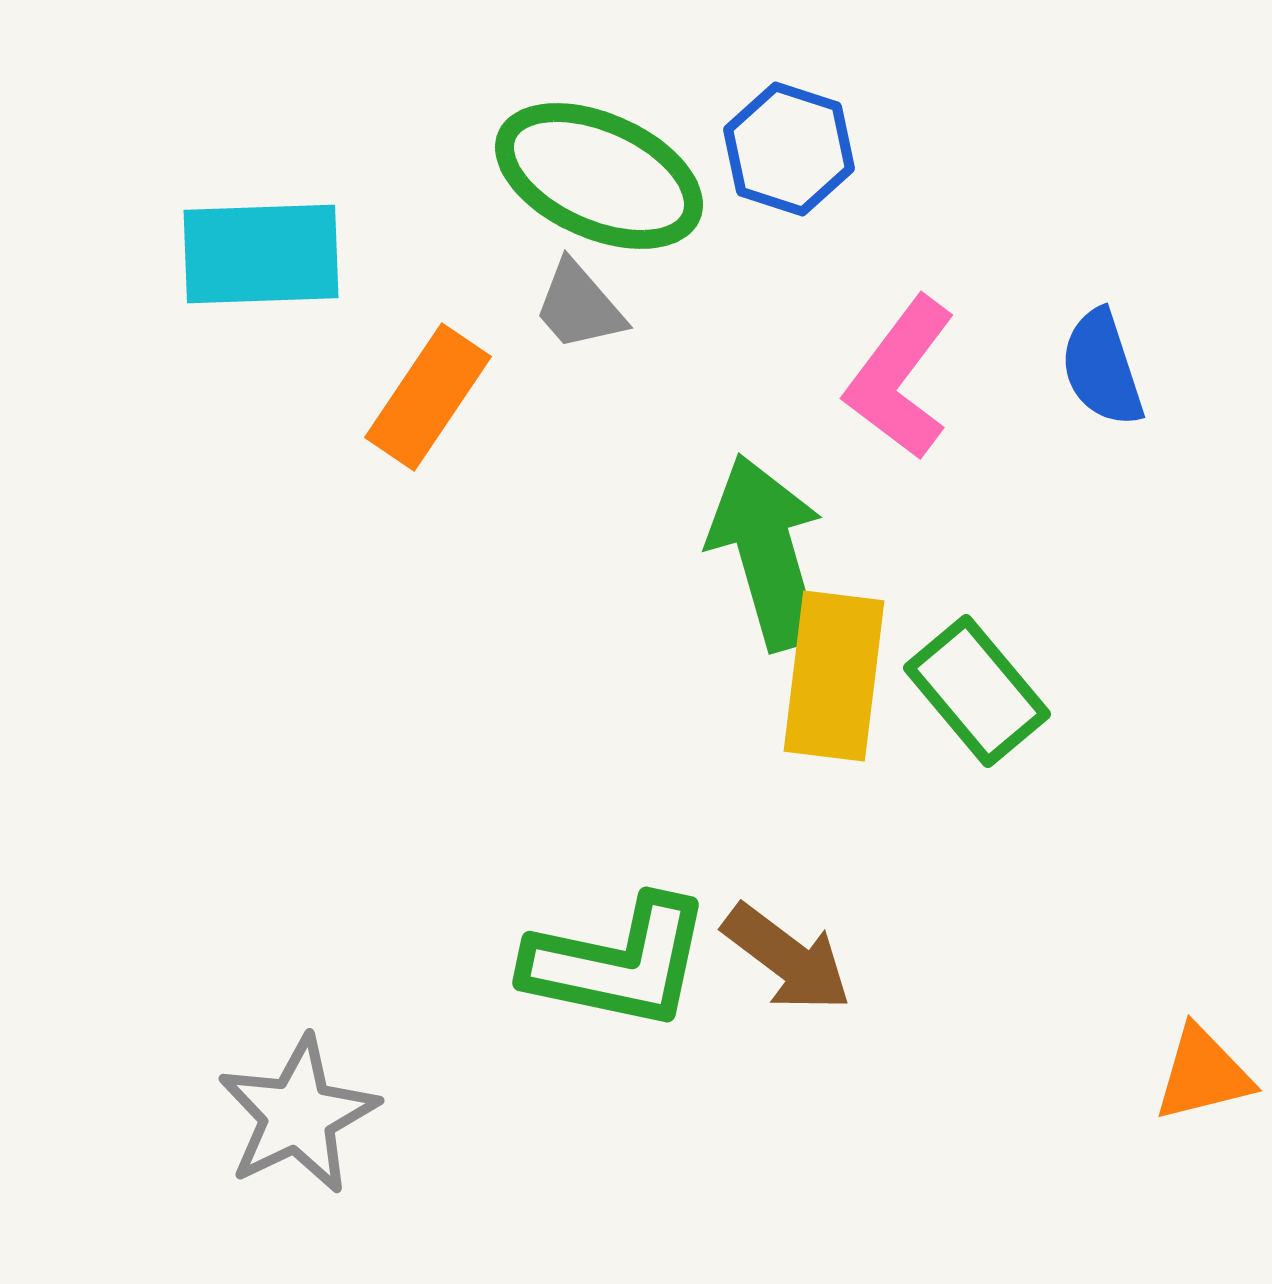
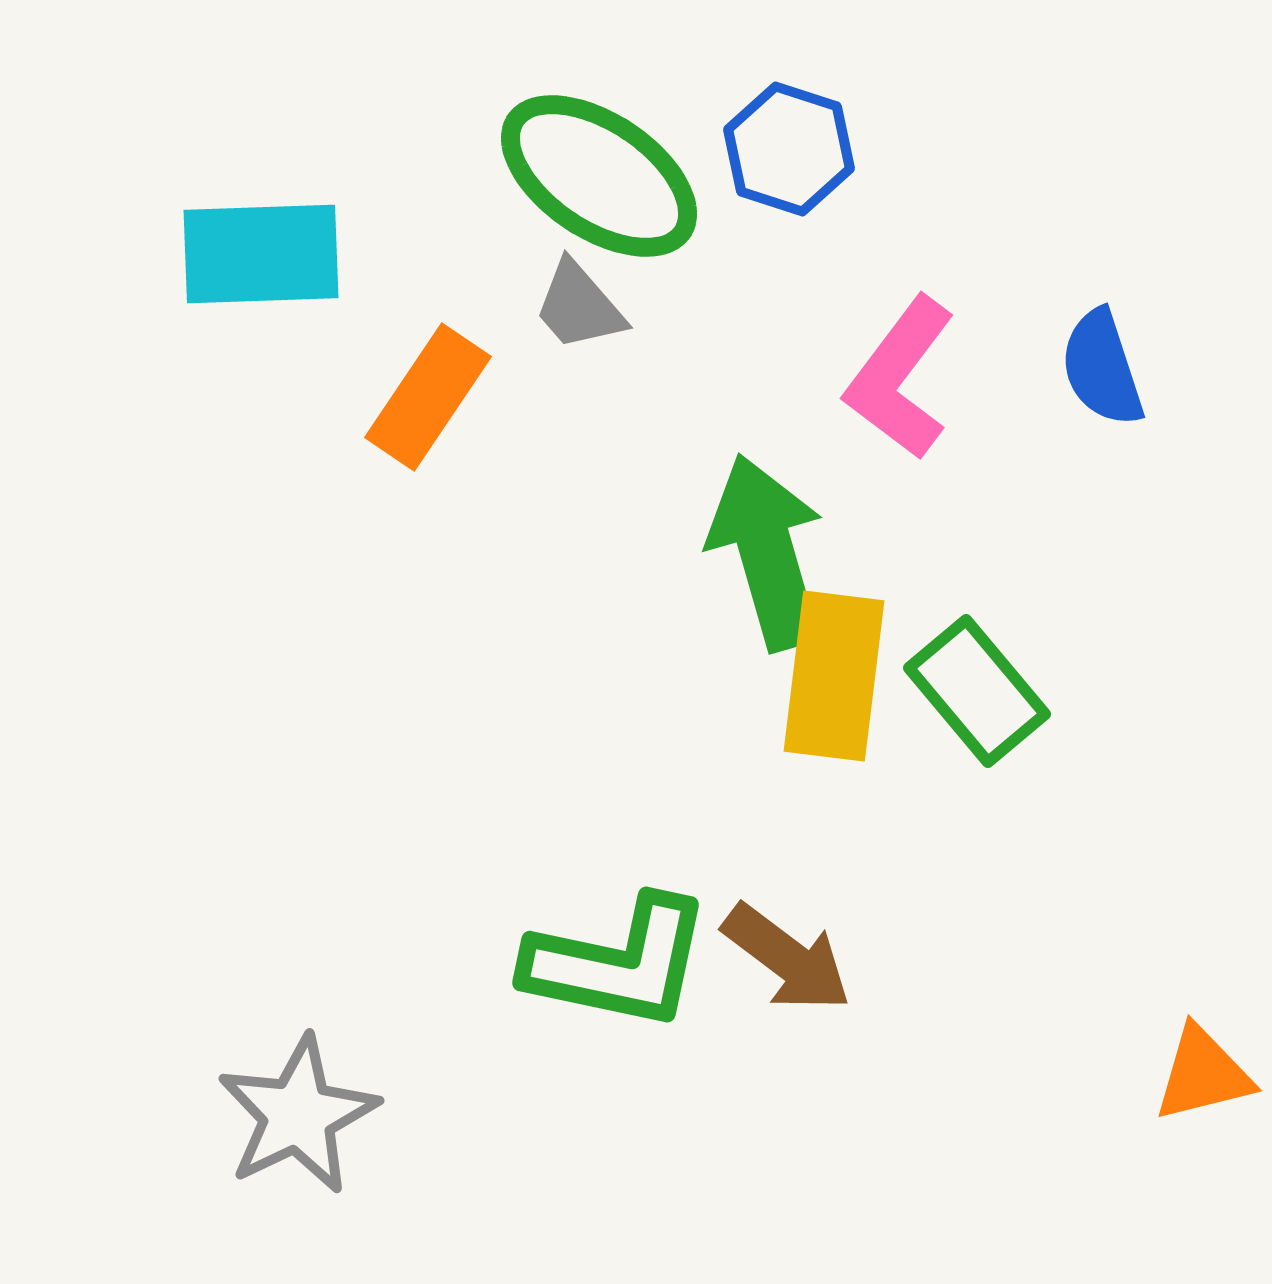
green ellipse: rotated 10 degrees clockwise
